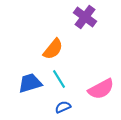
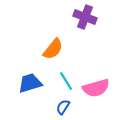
purple cross: rotated 15 degrees counterclockwise
cyan line: moved 7 px right, 2 px down
pink semicircle: moved 5 px left, 1 px up; rotated 12 degrees clockwise
blue semicircle: rotated 35 degrees counterclockwise
